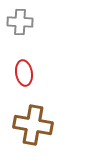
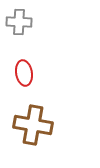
gray cross: moved 1 px left
